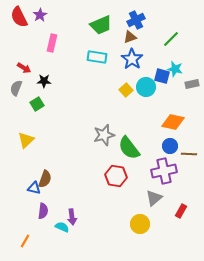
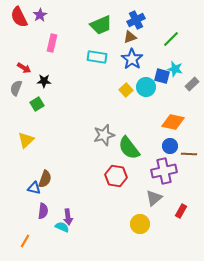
gray rectangle: rotated 32 degrees counterclockwise
purple arrow: moved 4 px left
